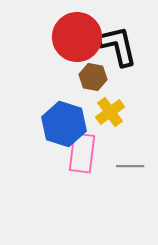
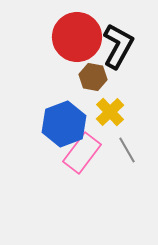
black L-shape: rotated 42 degrees clockwise
yellow cross: rotated 8 degrees counterclockwise
blue hexagon: rotated 21 degrees clockwise
pink rectangle: rotated 30 degrees clockwise
gray line: moved 3 px left, 16 px up; rotated 60 degrees clockwise
